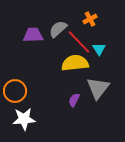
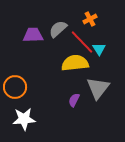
red line: moved 3 px right
orange circle: moved 4 px up
